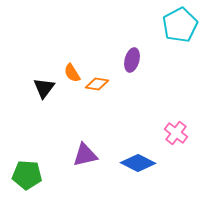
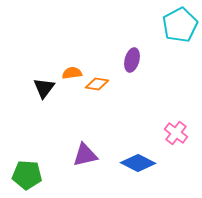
orange semicircle: rotated 114 degrees clockwise
